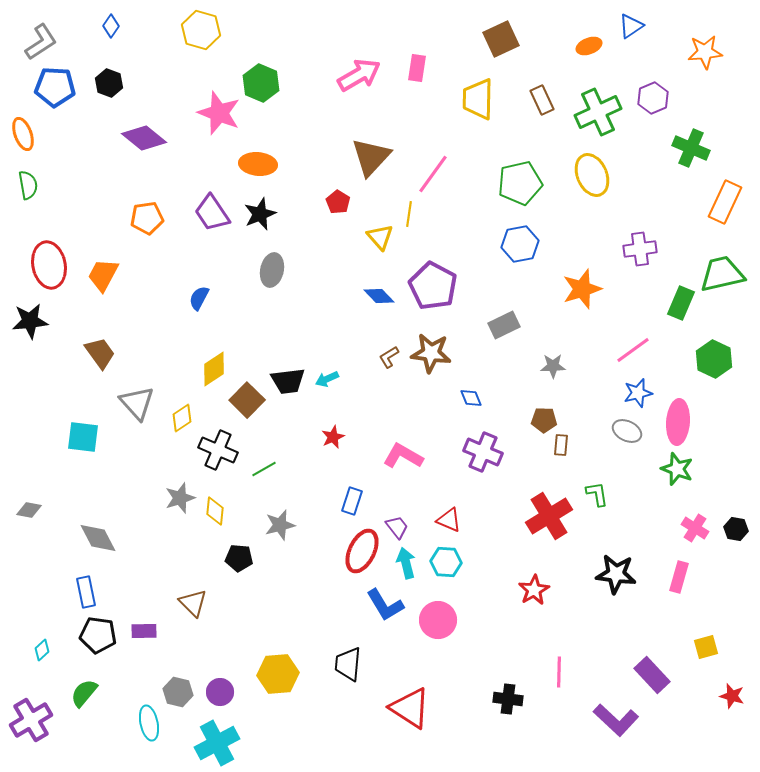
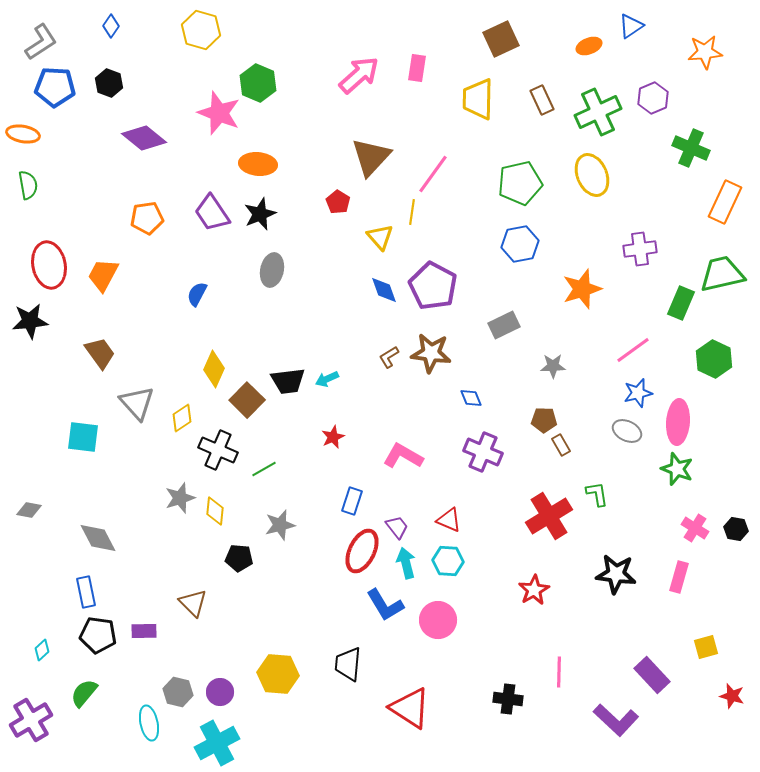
pink arrow at (359, 75): rotated 12 degrees counterclockwise
green hexagon at (261, 83): moved 3 px left
orange ellipse at (23, 134): rotated 60 degrees counterclockwise
yellow line at (409, 214): moved 3 px right, 2 px up
blue diamond at (379, 296): moved 5 px right, 6 px up; rotated 24 degrees clockwise
blue semicircle at (199, 298): moved 2 px left, 4 px up
yellow diamond at (214, 369): rotated 33 degrees counterclockwise
brown rectangle at (561, 445): rotated 35 degrees counterclockwise
cyan hexagon at (446, 562): moved 2 px right, 1 px up
yellow hexagon at (278, 674): rotated 9 degrees clockwise
